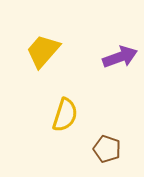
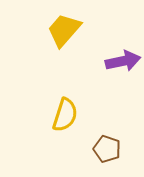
yellow trapezoid: moved 21 px right, 21 px up
purple arrow: moved 3 px right, 4 px down; rotated 8 degrees clockwise
